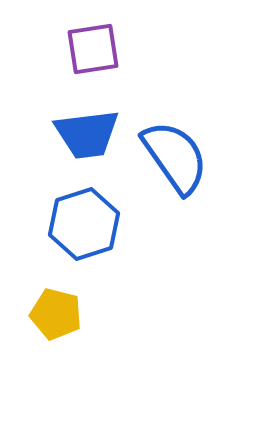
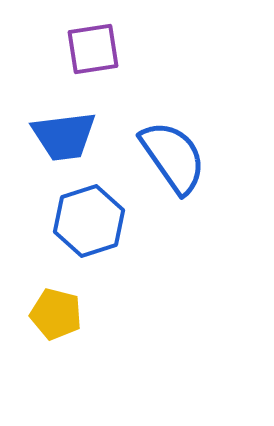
blue trapezoid: moved 23 px left, 2 px down
blue semicircle: moved 2 px left
blue hexagon: moved 5 px right, 3 px up
